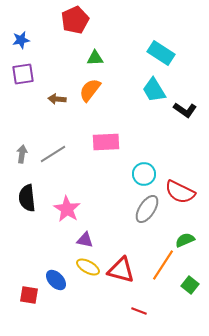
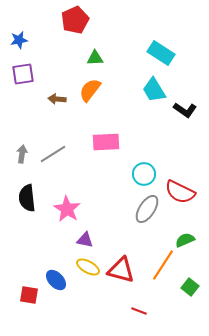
blue star: moved 2 px left
green square: moved 2 px down
